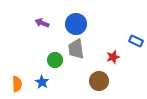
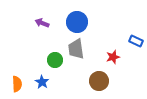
blue circle: moved 1 px right, 2 px up
